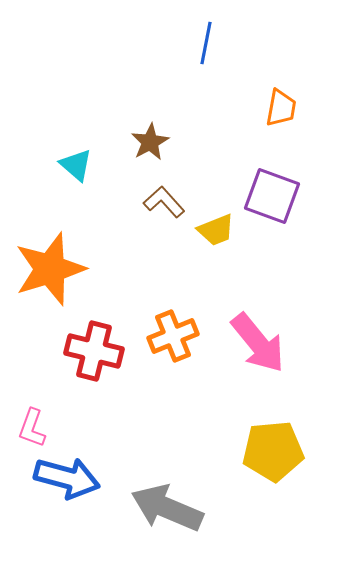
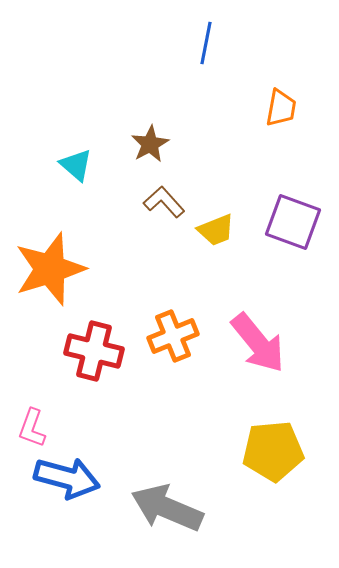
brown star: moved 2 px down
purple square: moved 21 px right, 26 px down
